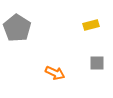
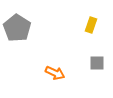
yellow rectangle: rotated 56 degrees counterclockwise
